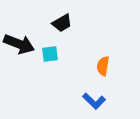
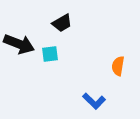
orange semicircle: moved 15 px right
